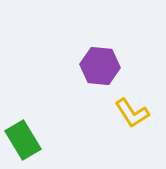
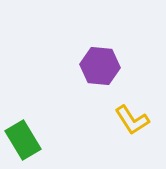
yellow L-shape: moved 7 px down
